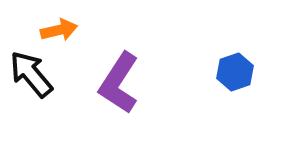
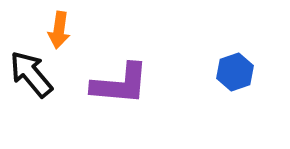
orange arrow: rotated 111 degrees clockwise
purple L-shape: moved 1 px right, 1 px down; rotated 118 degrees counterclockwise
